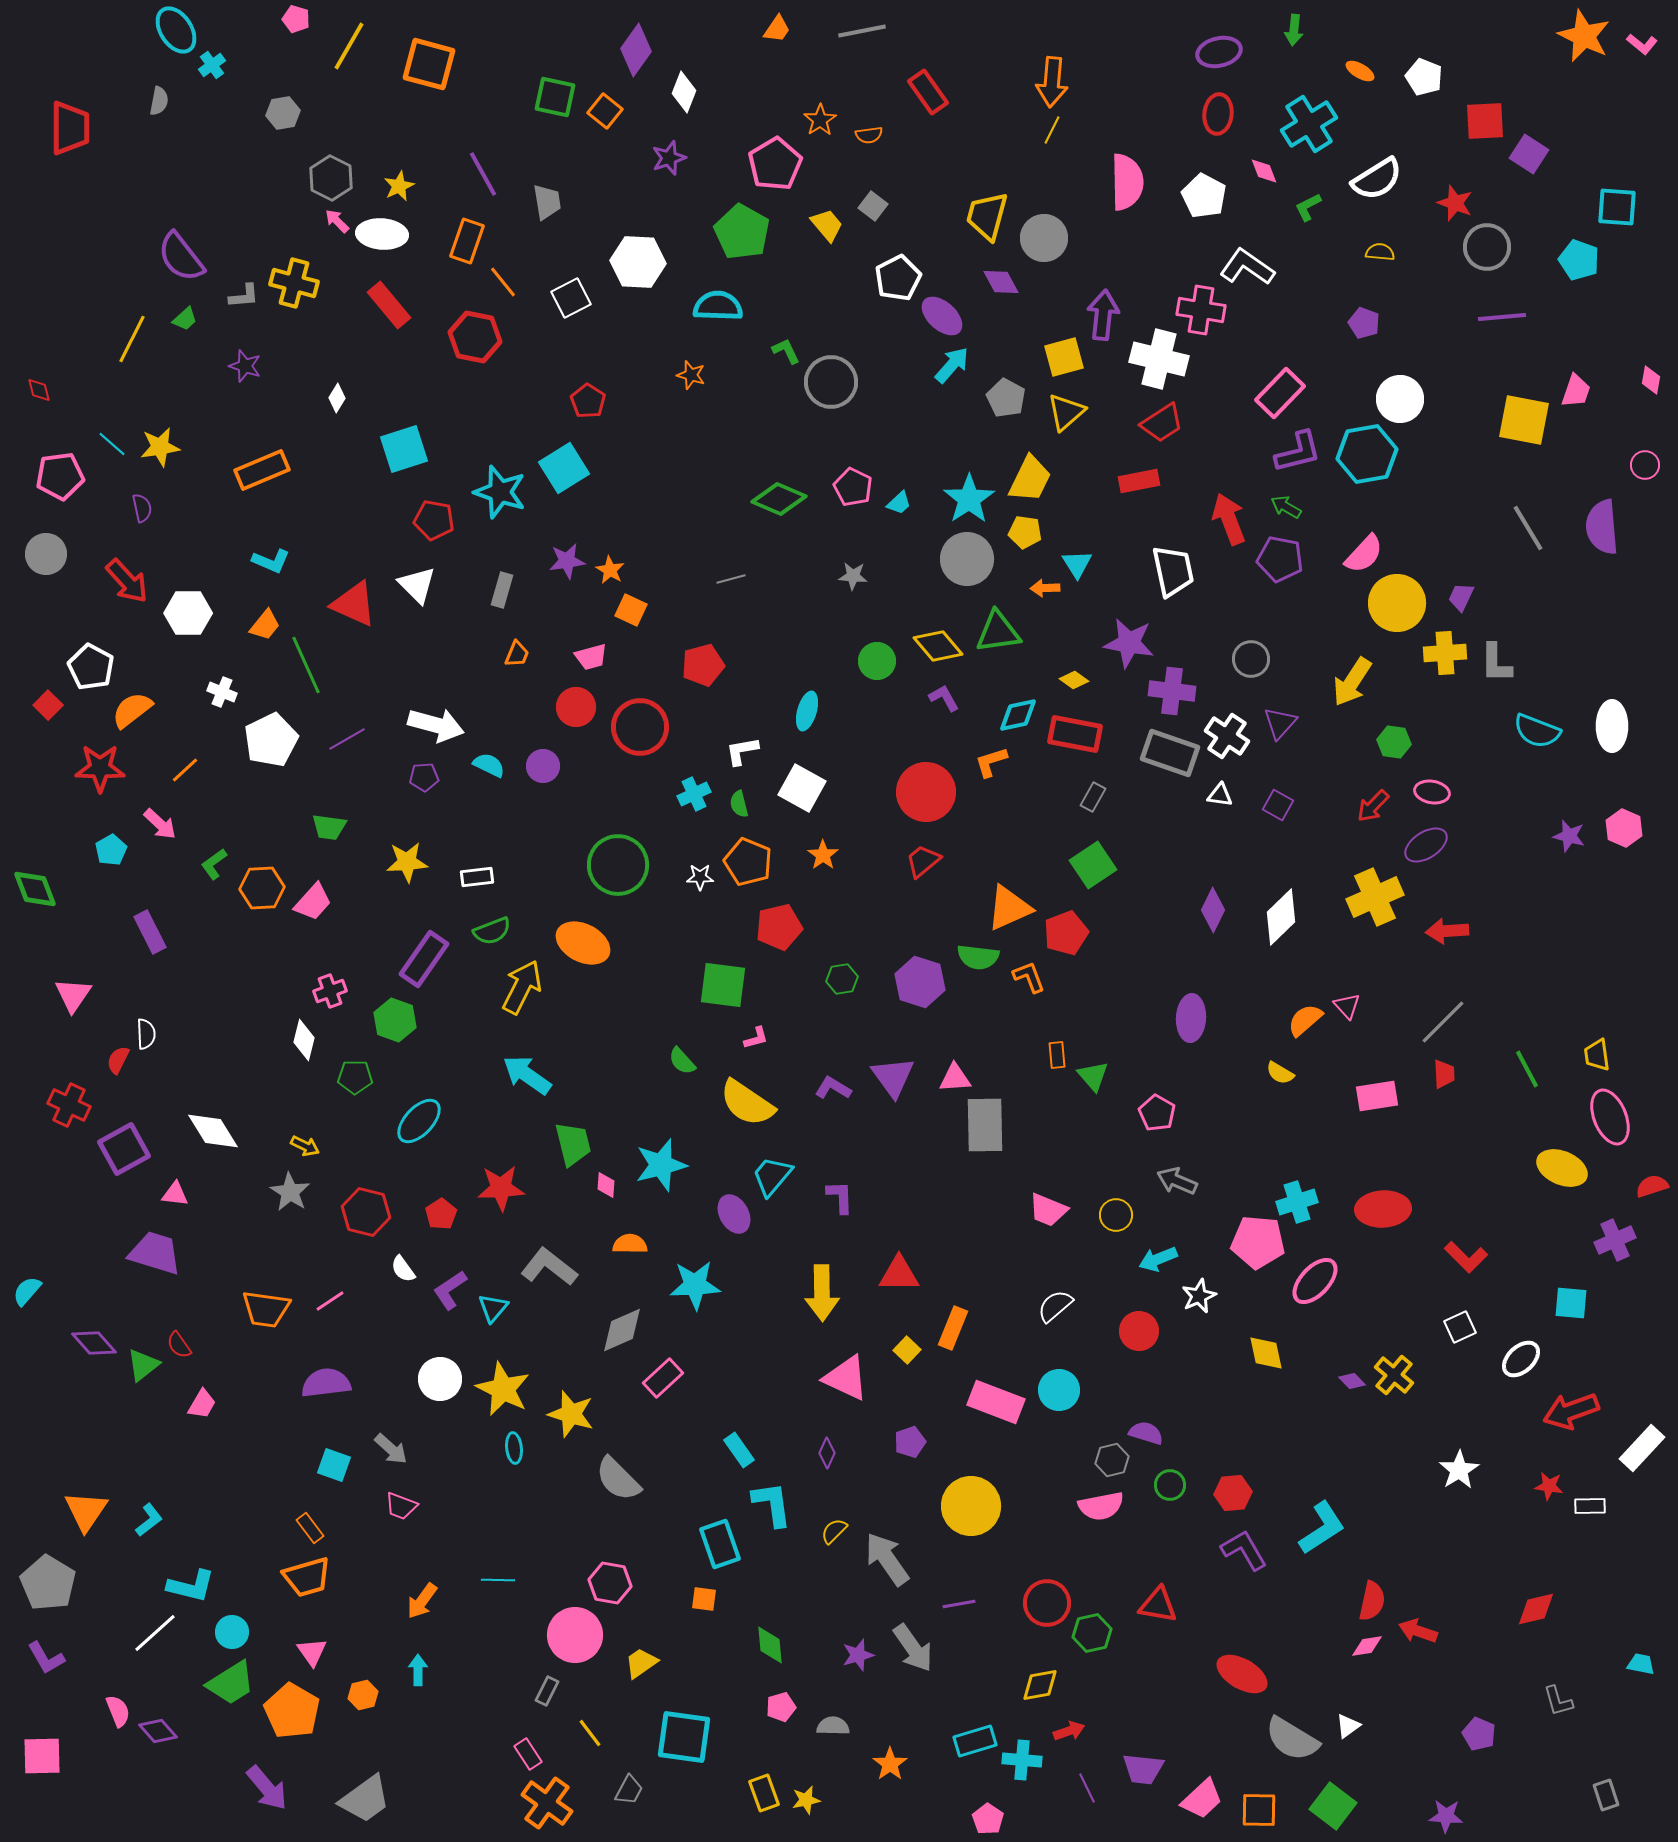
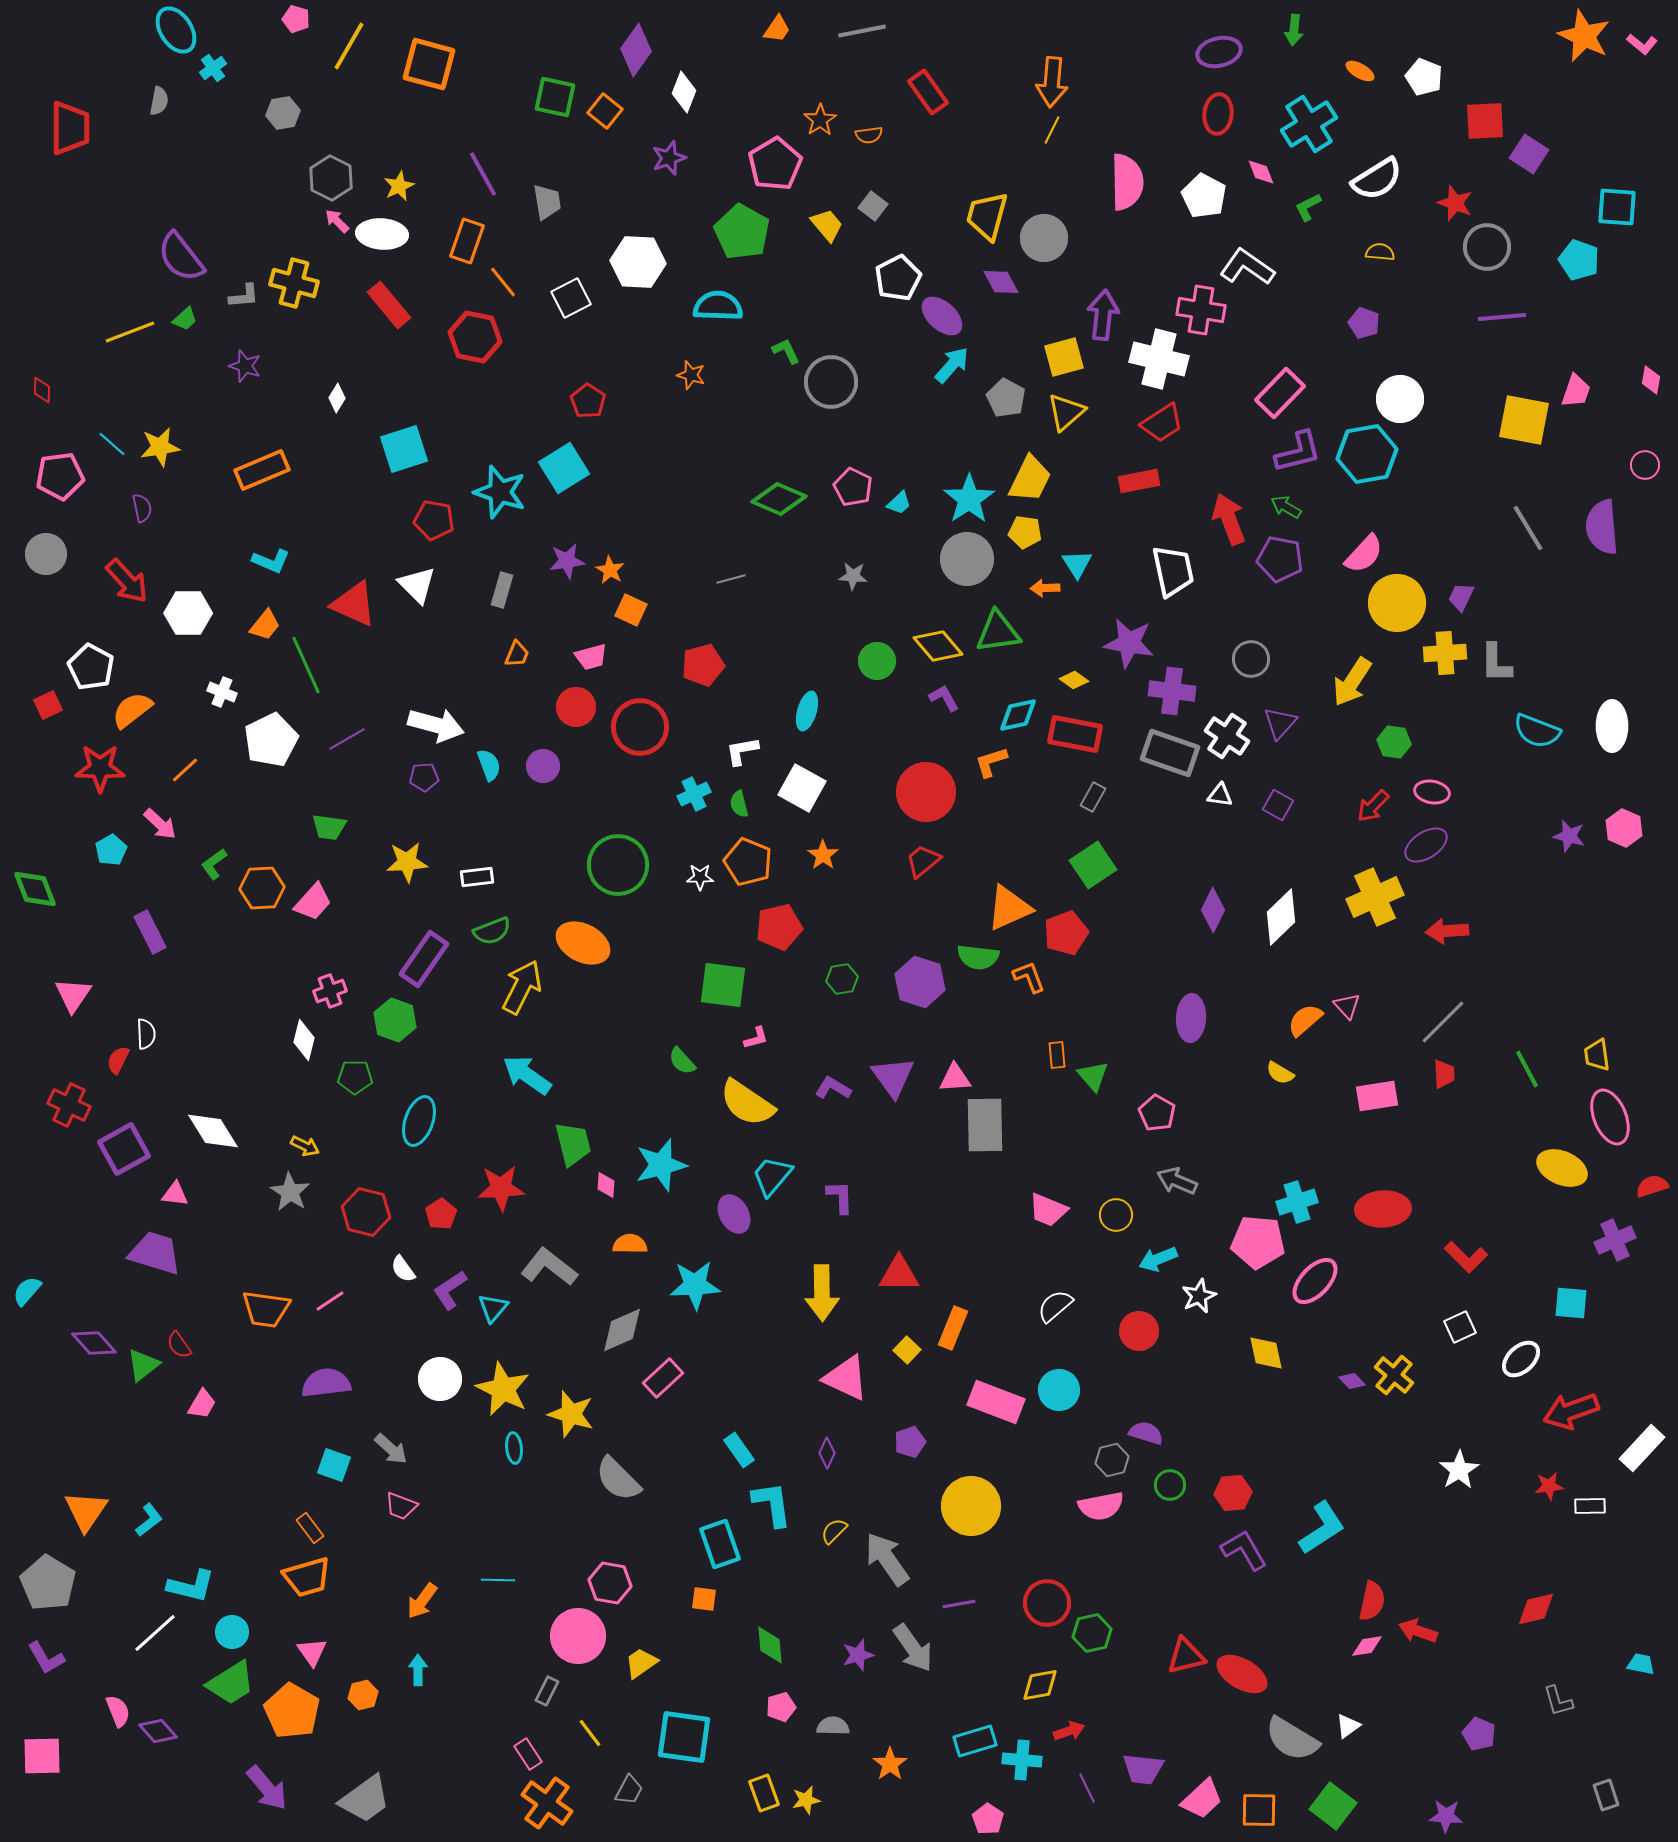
cyan cross at (212, 65): moved 1 px right, 3 px down
pink diamond at (1264, 171): moved 3 px left, 1 px down
yellow line at (132, 339): moved 2 px left, 7 px up; rotated 42 degrees clockwise
red diamond at (39, 390): moved 3 px right; rotated 16 degrees clockwise
red square at (48, 705): rotated 20 degrees clockwise
cyan semicircle at (489, 765): rotated 44 degrees clockwise
cyan ellipse at (419, 1121): rotated 24 degrees counterclockwise
red star at (1549, 1486): rotated 16 degrees counterclockwise
red triangle at (1158, 1605): moved 28 px right, 51 px down; rotated 24 degrees counterclockwise
pink circle at (575, 1635): moved 3 px right, 1 px down
